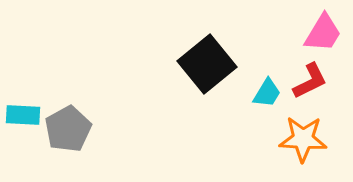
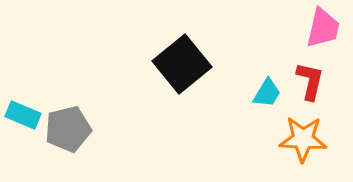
pink trapezoid: moved 5 px up; rotated 18 degrees counterclockwise
black square: moved 25 px left
red L-shape: rotated 51 degrees counterclockwise
cyan rectangle: rotated 20 degrees clockwise
gray pentagon: rotated 15 degrees clockwise
